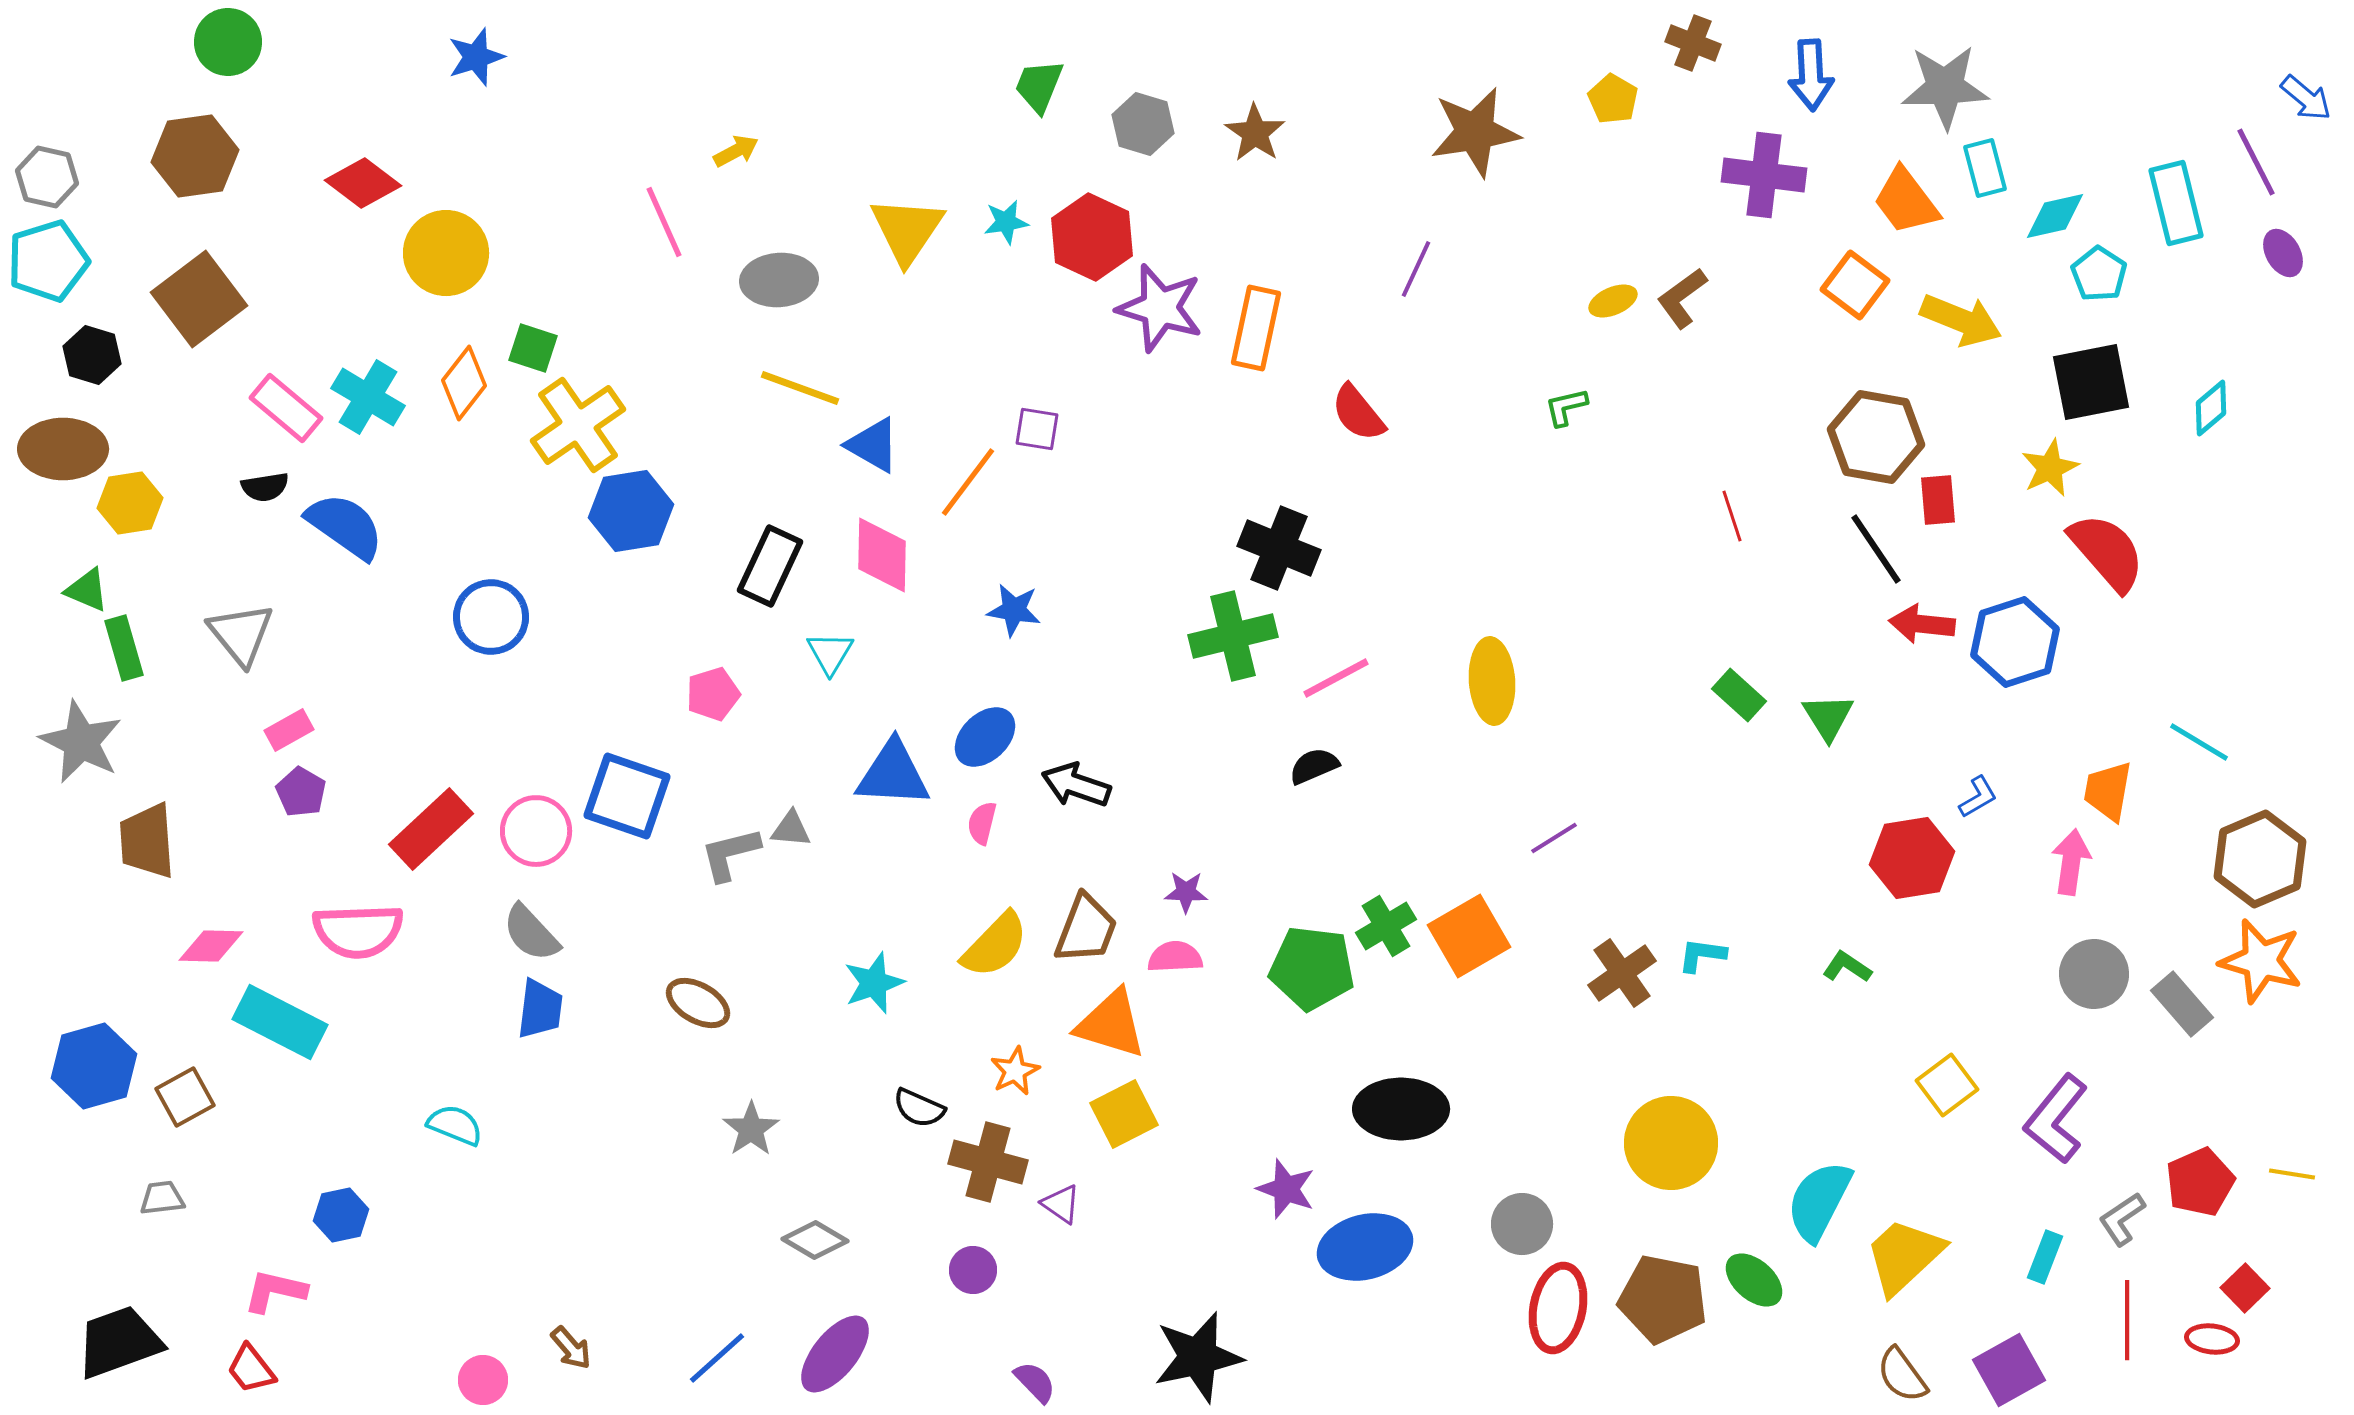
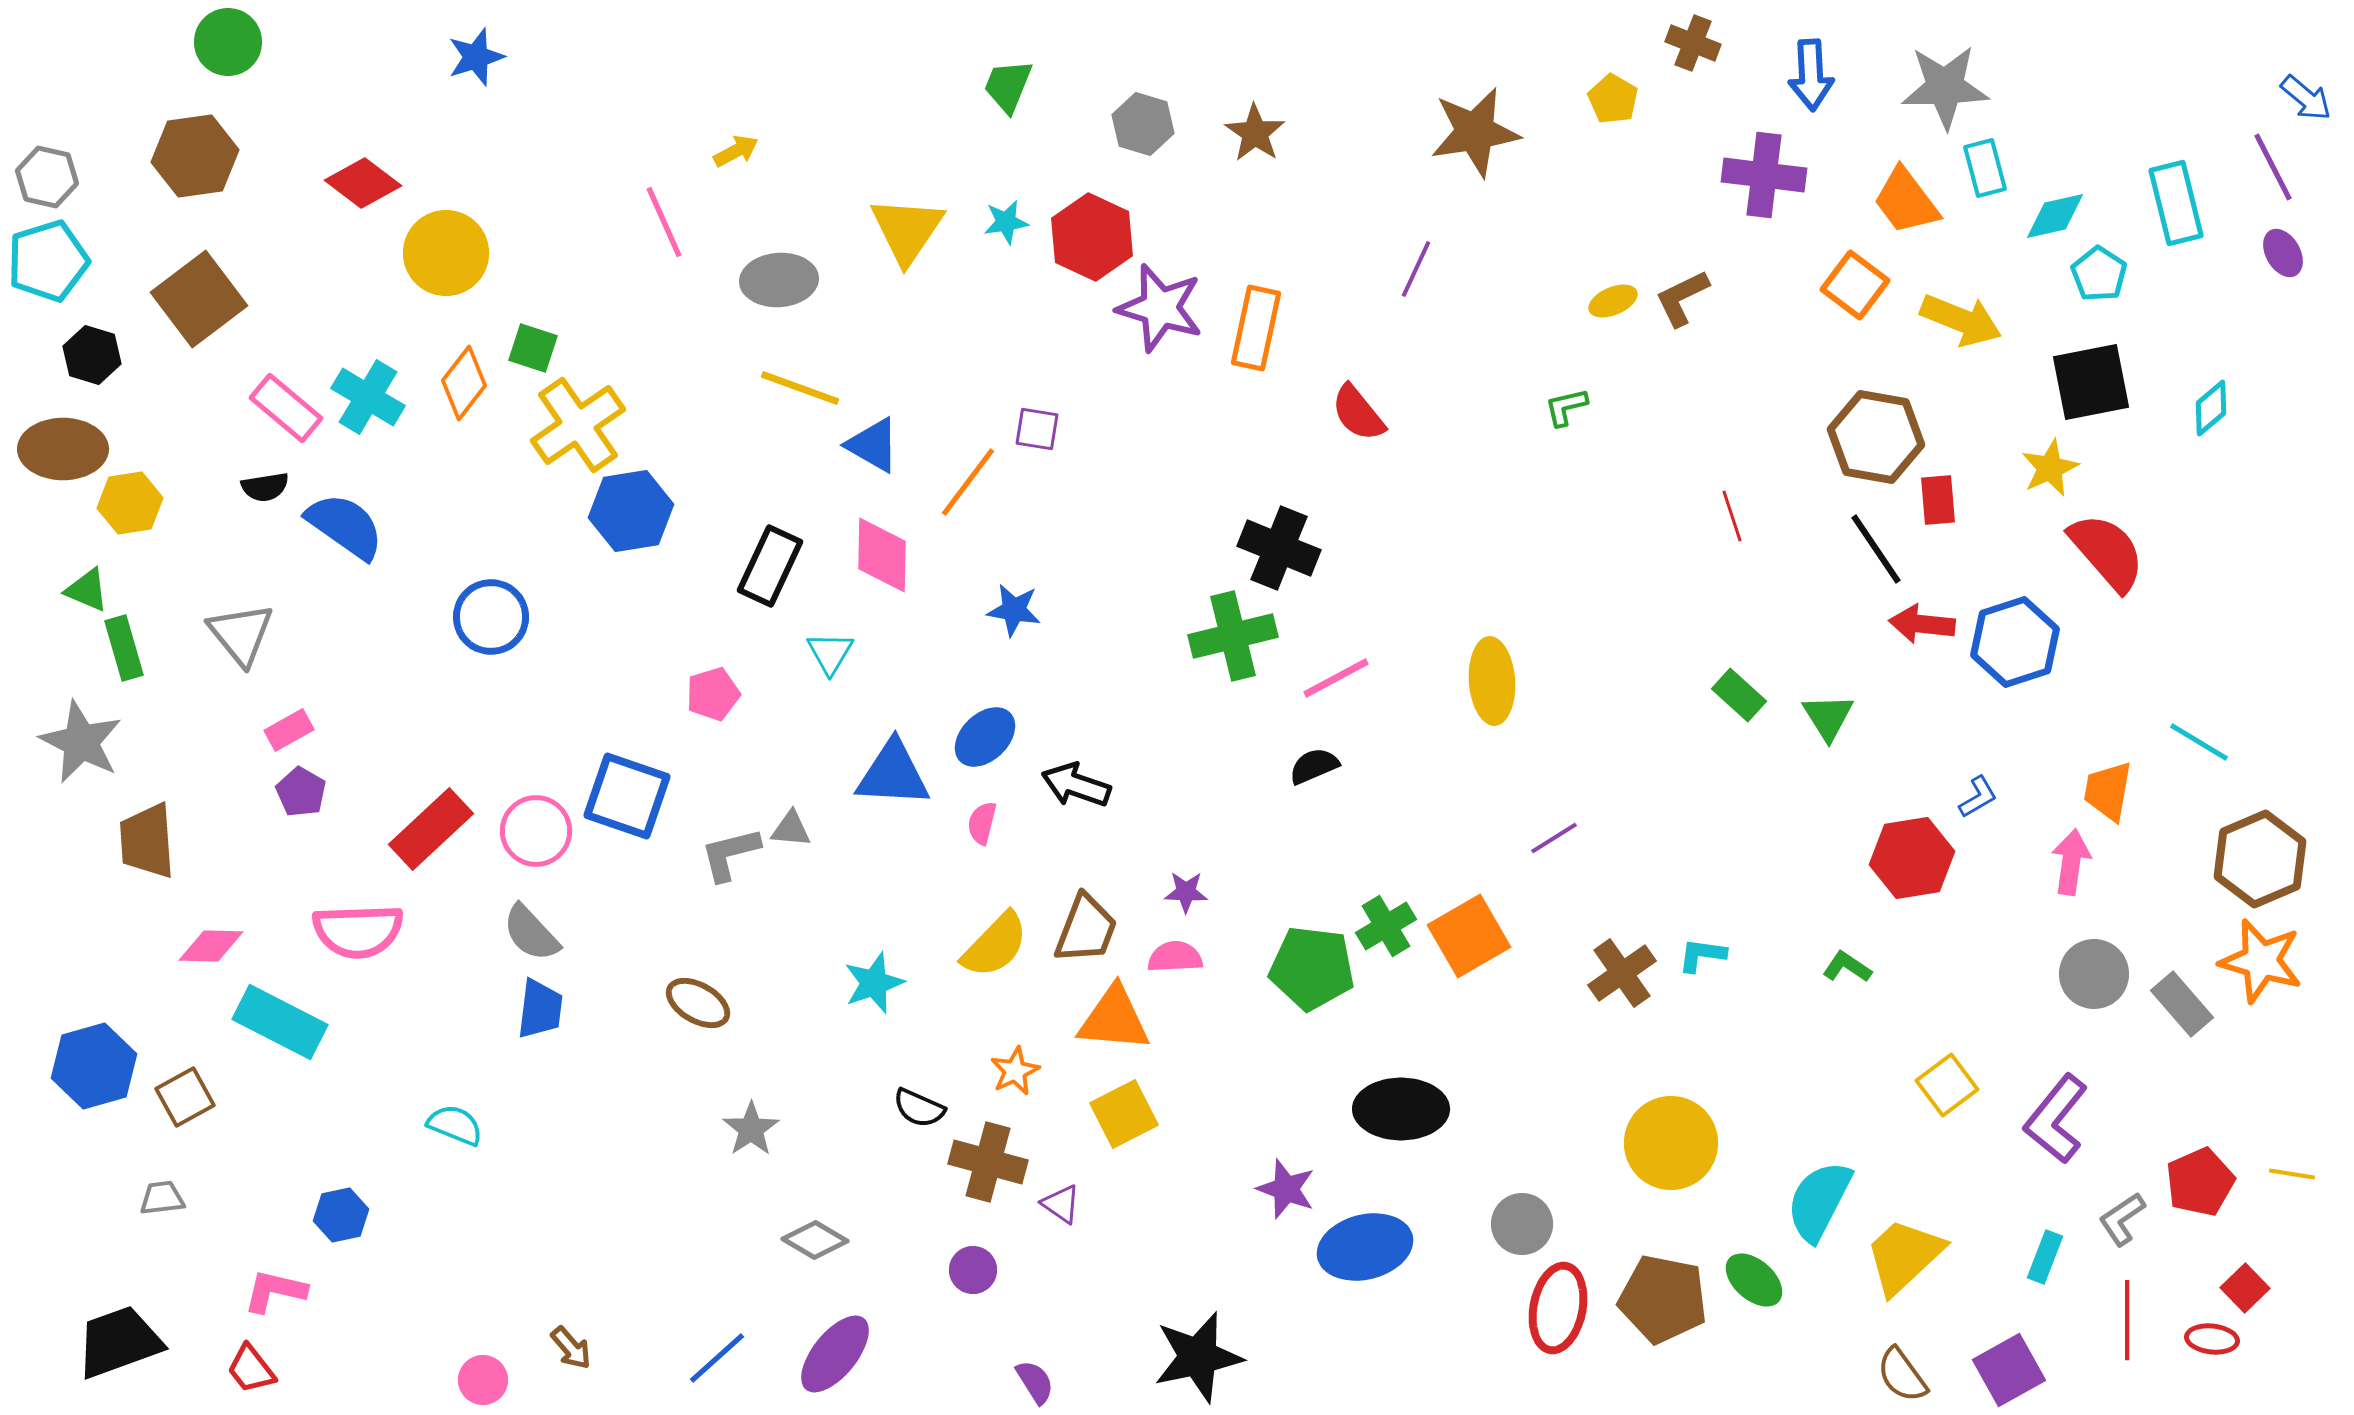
green trapezoid at (1039, 86): moved 31 px left
purple line at (2256, 162): moved 17 px right, 5 px down
brown L-shape at (1682, 298): rotated 10 degrees clockwise
orange triangle at (1111, 1024): moved 3 px right, 5 px up; rotated 12 degrees counterclockwise
purple semicircle at (1035, 1382): rotated 12 degrees clockwise
